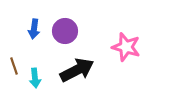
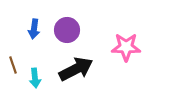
purple circle: moved 2 px right, 1 px up
pink star: rotated 16 degrees counterclockwise
brown line: moved 1 px left, 1 px up
black arrow: moved 1 px left, 1 px up
